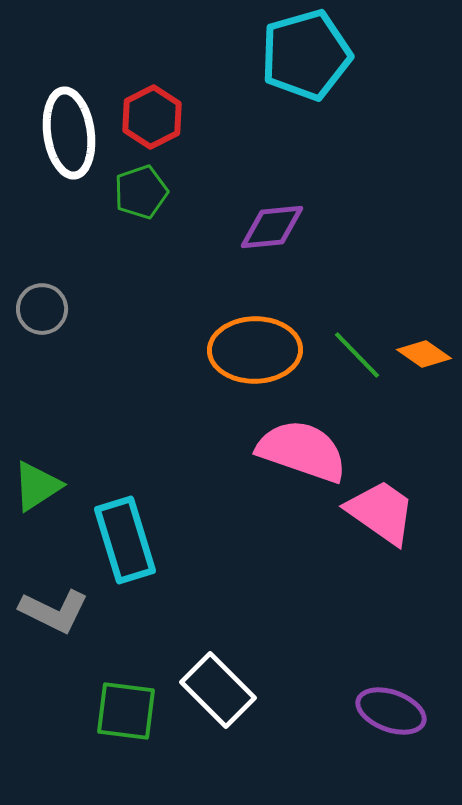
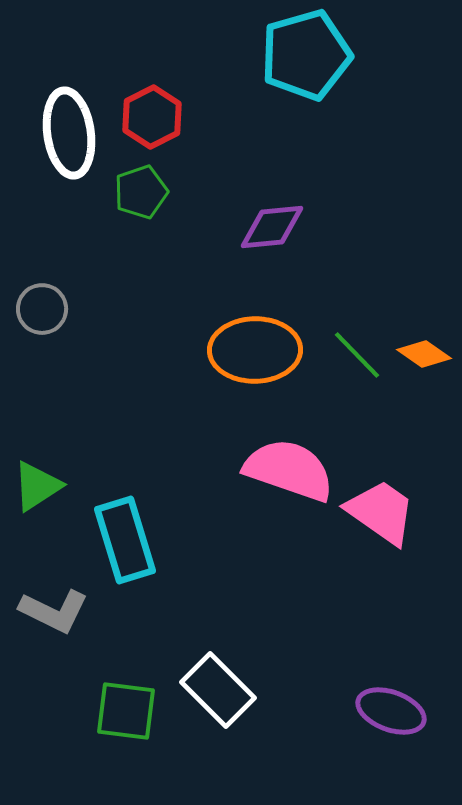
pink semicircle: moved 13 px left, 19 px down
